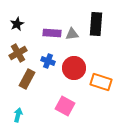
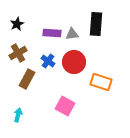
blue cross: rotated 16 degrees clockwise
red circle: moved 6 px up
